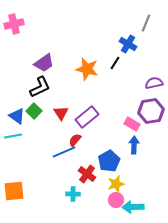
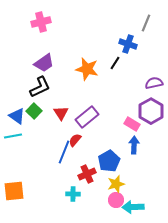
pink cross: moved 27 px right, 2 px up
blue cross: rotated 12 degrees counterclockwise
purple hexagon: rotated 20 degrees counterclockwise
blue line: rotated 45 degrees counterclockwise
red cross: rotated 30 degrees clockwise
